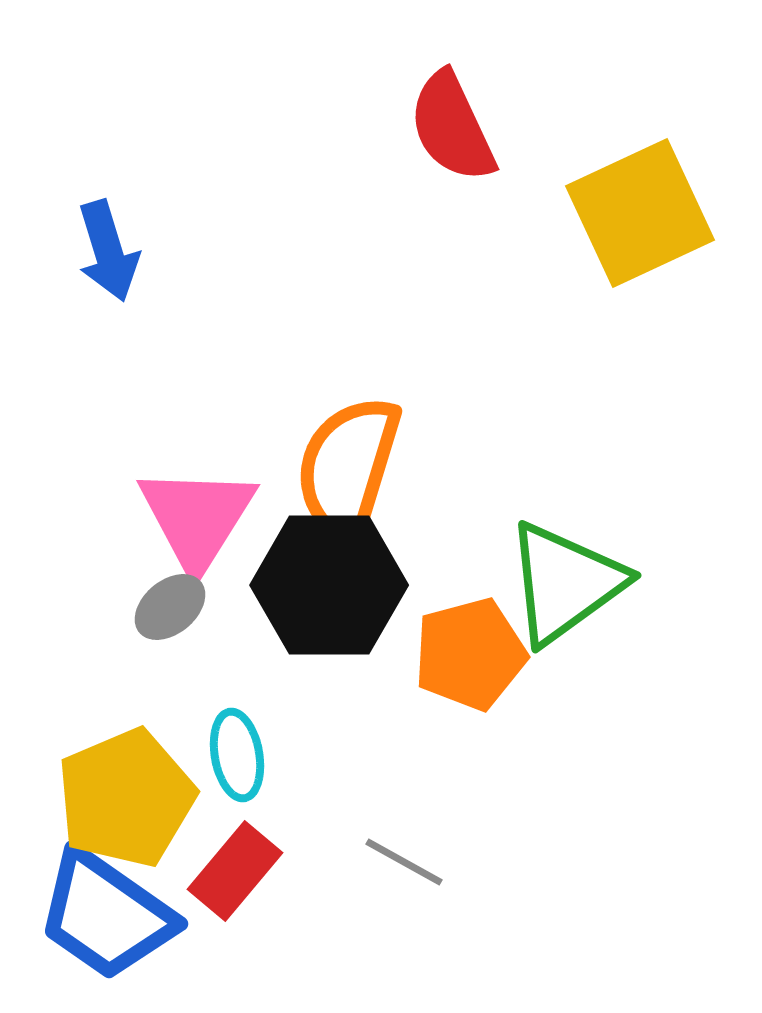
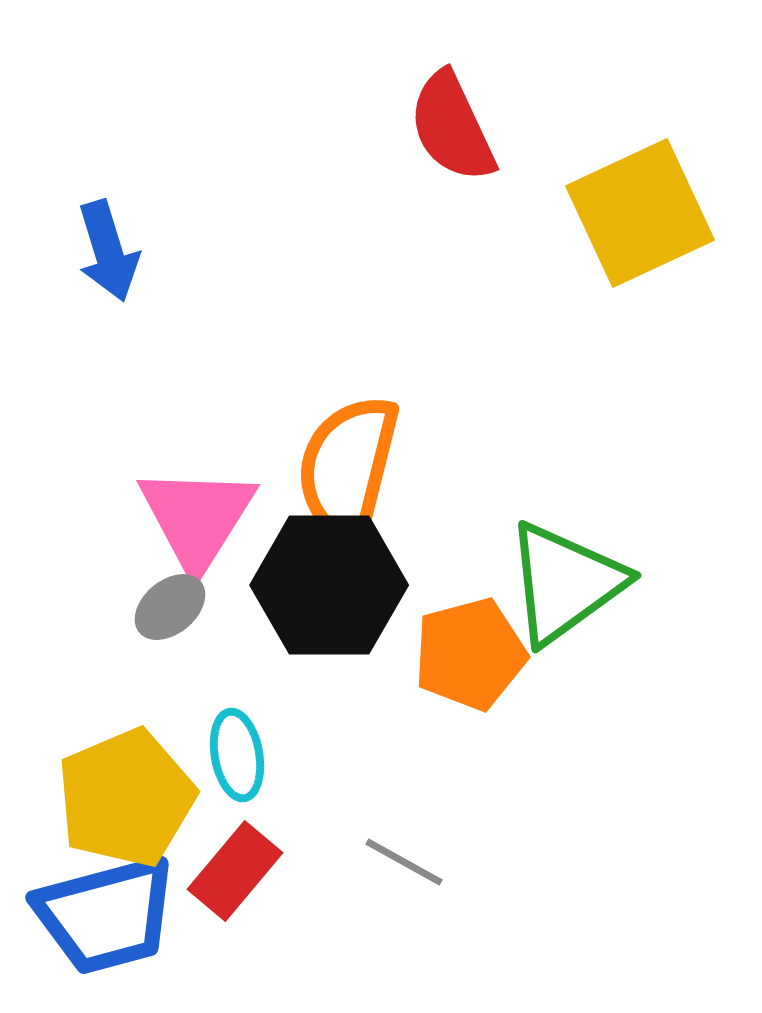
orange semicircle: rotated 3 degrees counterclockwise
blue trapezoid: rotated 50 degrees counterclockwise
